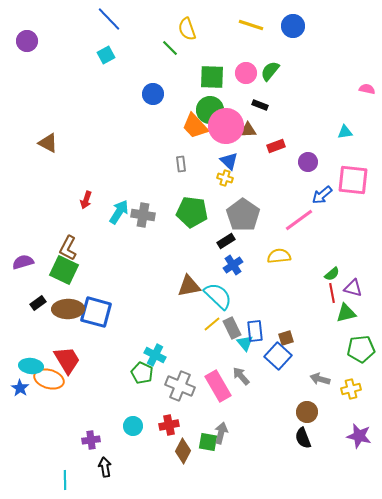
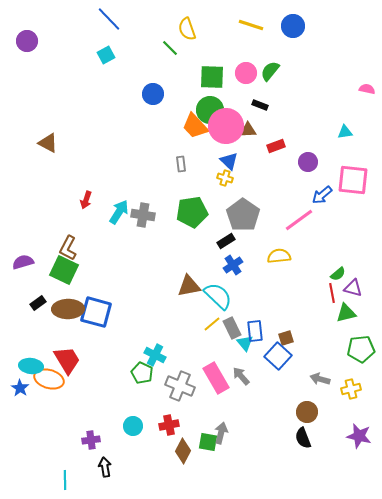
green pentagon at (192, 212): rotated 16 degrees counterclockwise
green semicircle at (332, 274): moved 6 px right
pink rectangle at (218, 386): moved 2 px left, 8 px up
